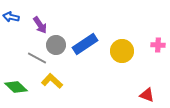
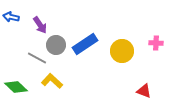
pink cross: moved 2 px left, 2 px up
red triangle: moved 3 px left, 4 px up
